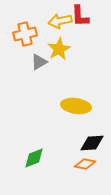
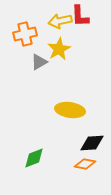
yellow ellipse: moved 6 px left, 4 px down
